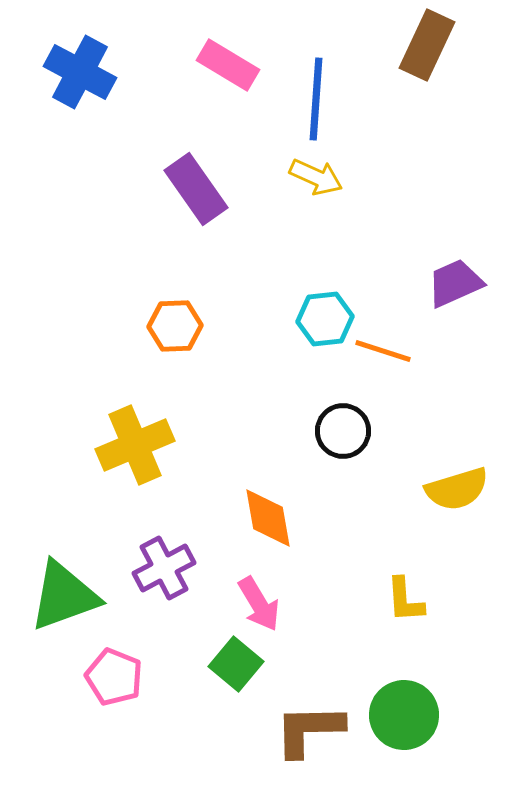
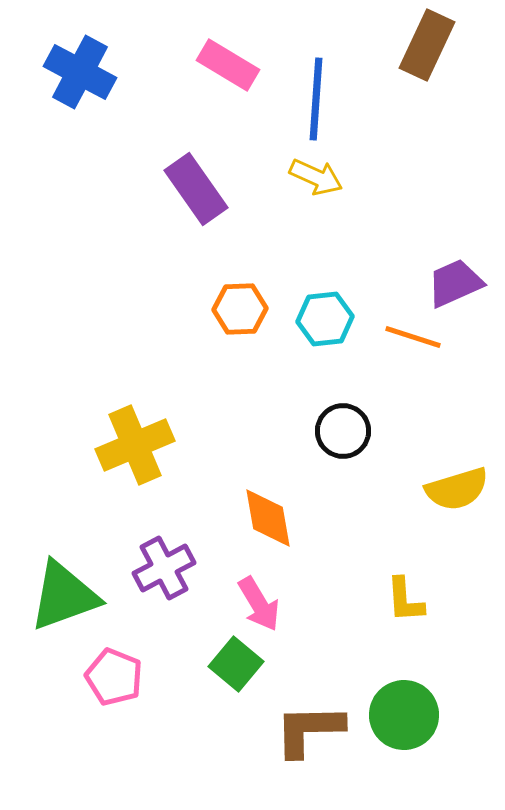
orange hexagon: moved 65 px right, 17 px up
orange line: moved 30 px right, 14 px up
